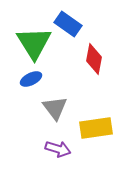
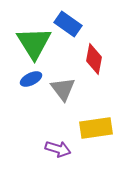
gray triangle: moved 8 px right, 19 px up
